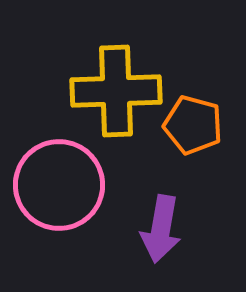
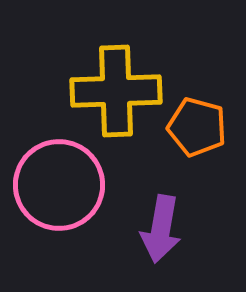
orange pentagon: moved 4 px right, 2 px down
